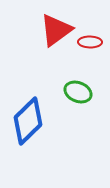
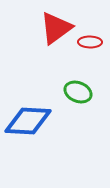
red triangle: moved 2 px up
blue diamond: rotated 48 degrees clockwise
